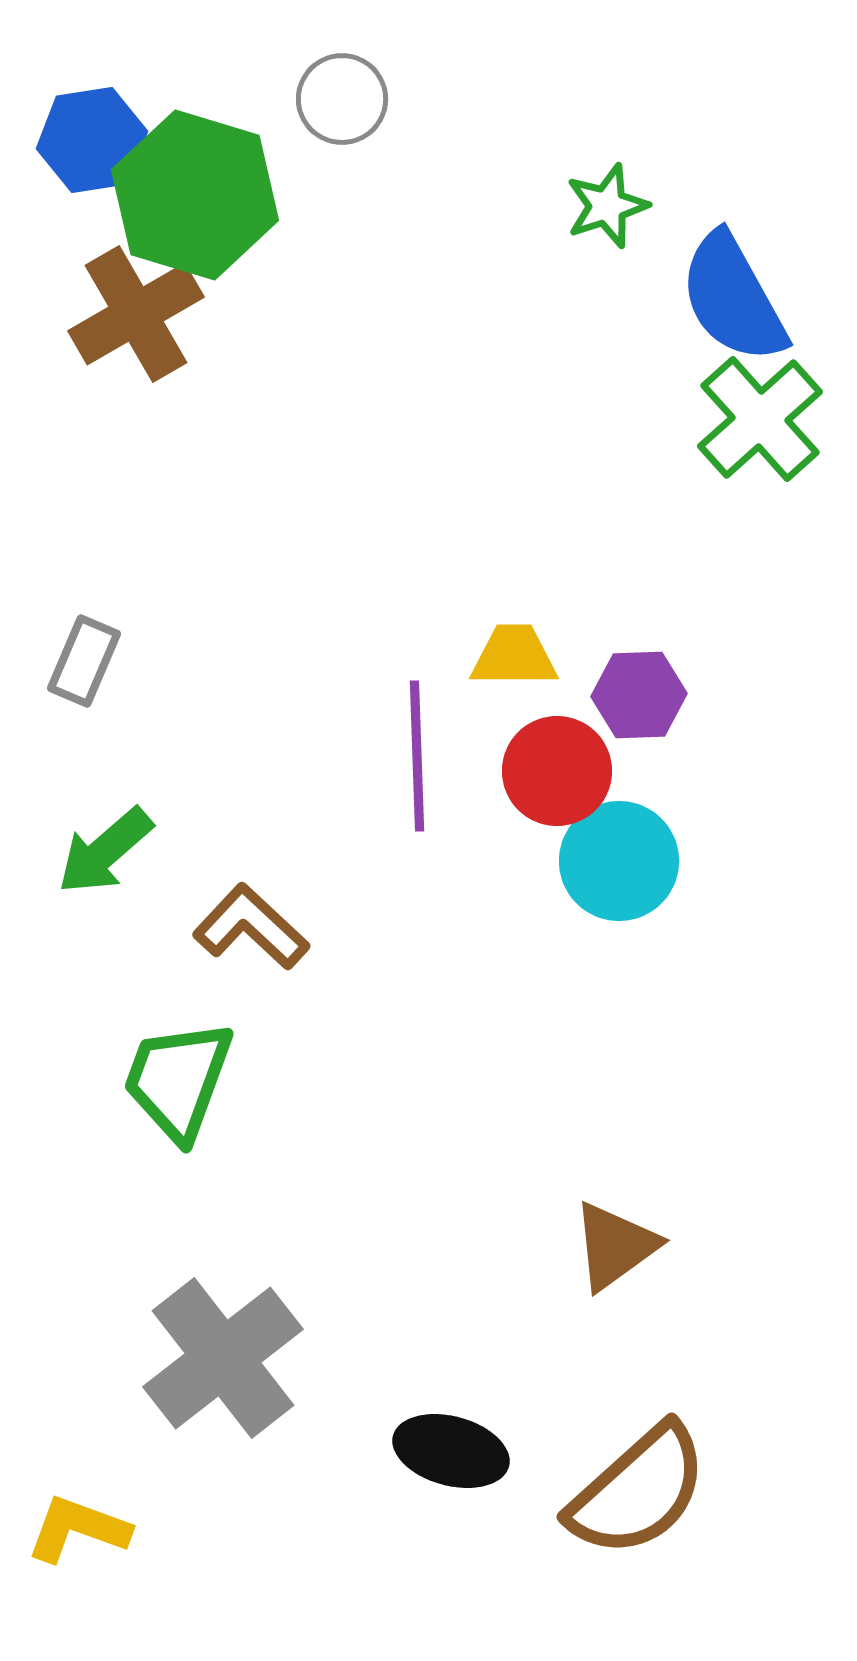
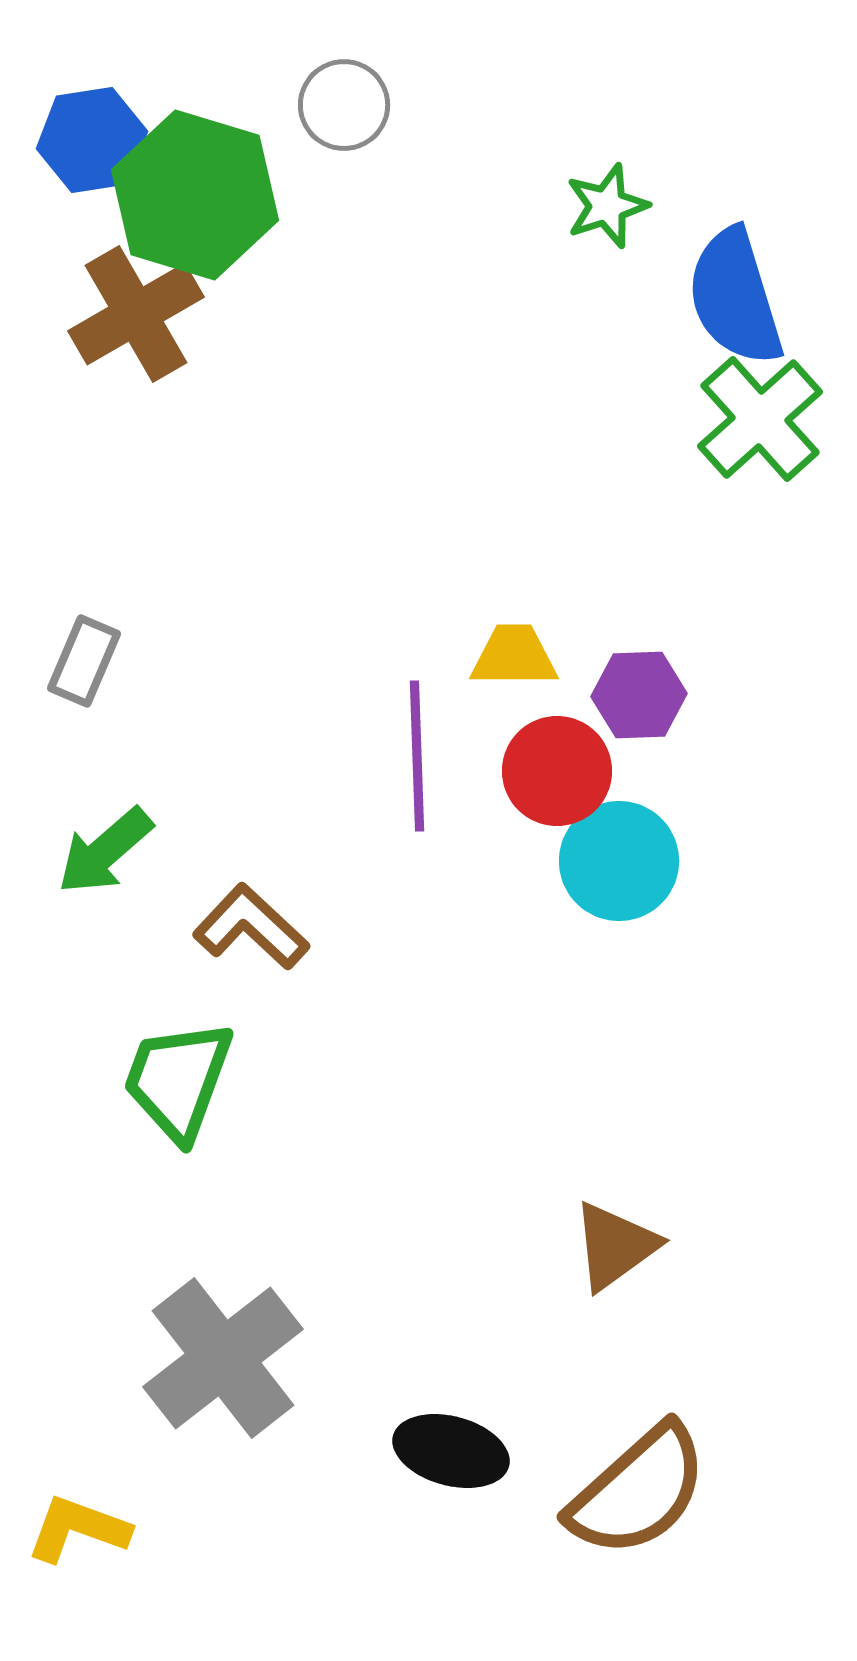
gray circle: moved 2 px right, 6 px down
blue semicircle: moved 2 px right, 1 px up; rotated 12 degrees clockwise
